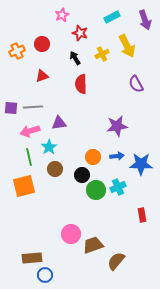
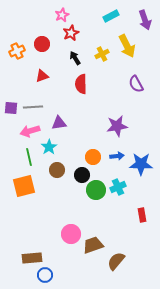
cyan rectangle: moved 1 px left, 1 px up
red star: moved 9 px left; rotated 28 degrees clockwise
brown circle: moved 2 px right, 1 px down
